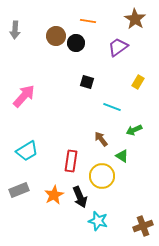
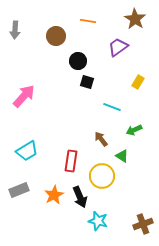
black circle: moved 2 px right, 18 px down
brown cross: moved 2 px up
